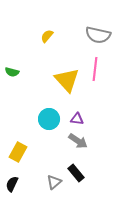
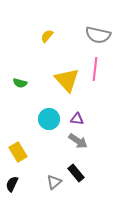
green semicircle: moved 8 px right, 11 px down
yellow rectangle: rotated 60 degrees counterclockwise
